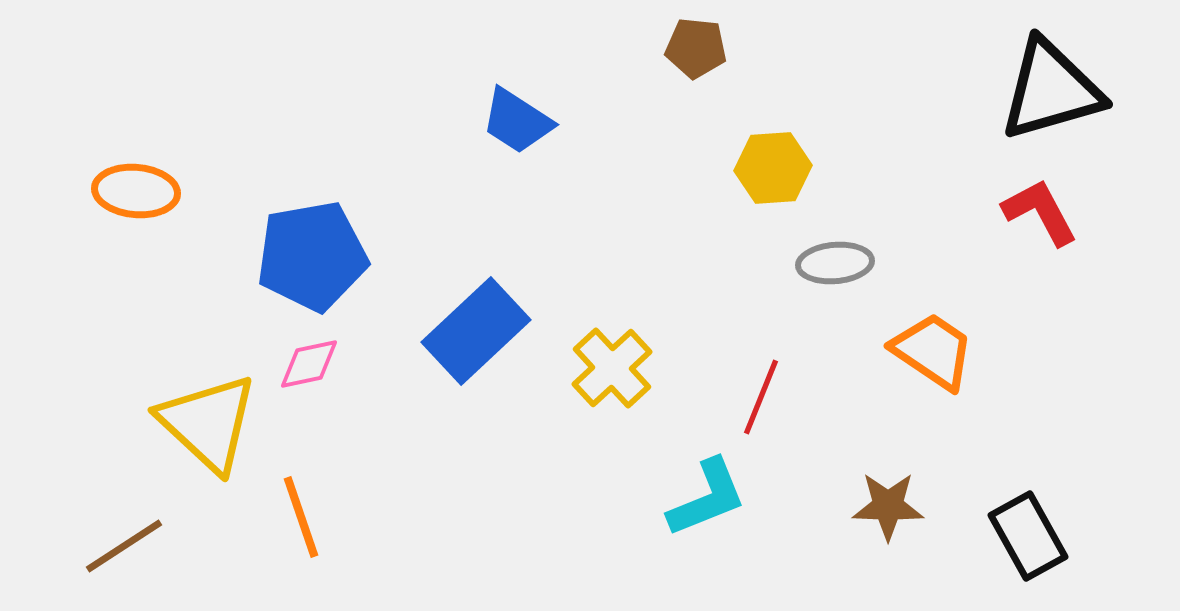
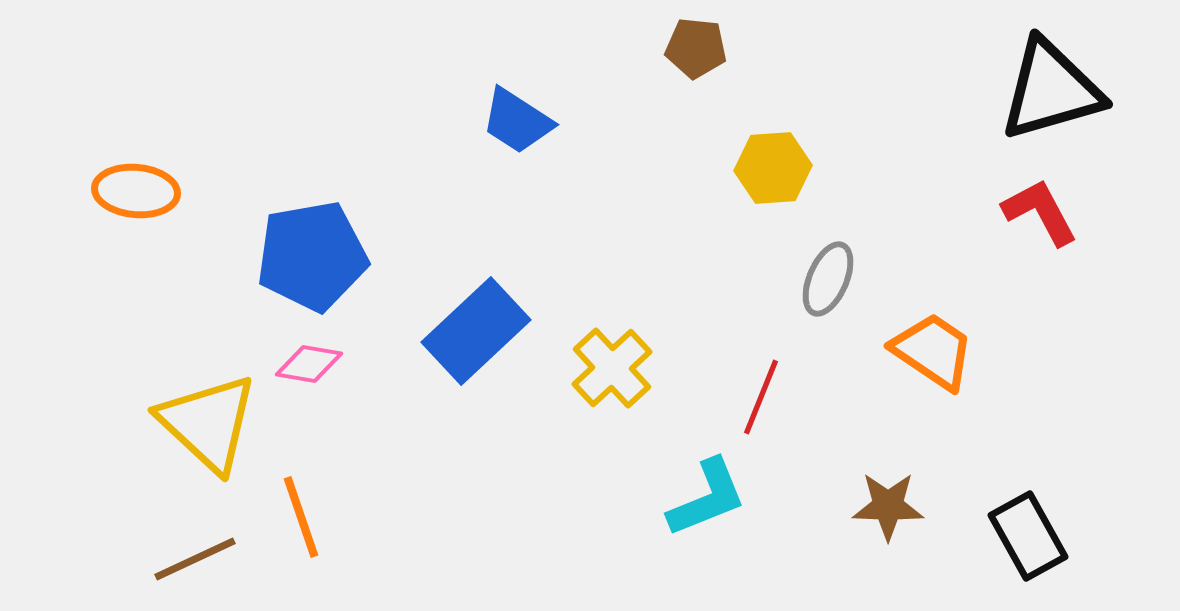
gray ellipse: moved 7 px left, 16 px down; rotated 62 degrees counterclockwise
pink diamond: rotated 22 degrees clockwise
brown line: moved 71 px right, 13 px down; rotated 8 degrees clockwise
